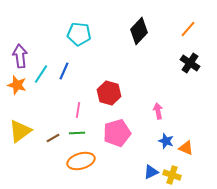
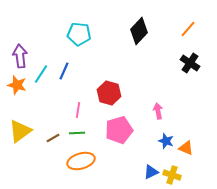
pink pentagon: moved 2 px right, 3 px up
